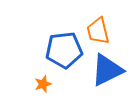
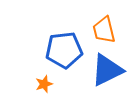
orange trapezoid: moved 6 px right, 1 px up
orange star: moved 1 px right
